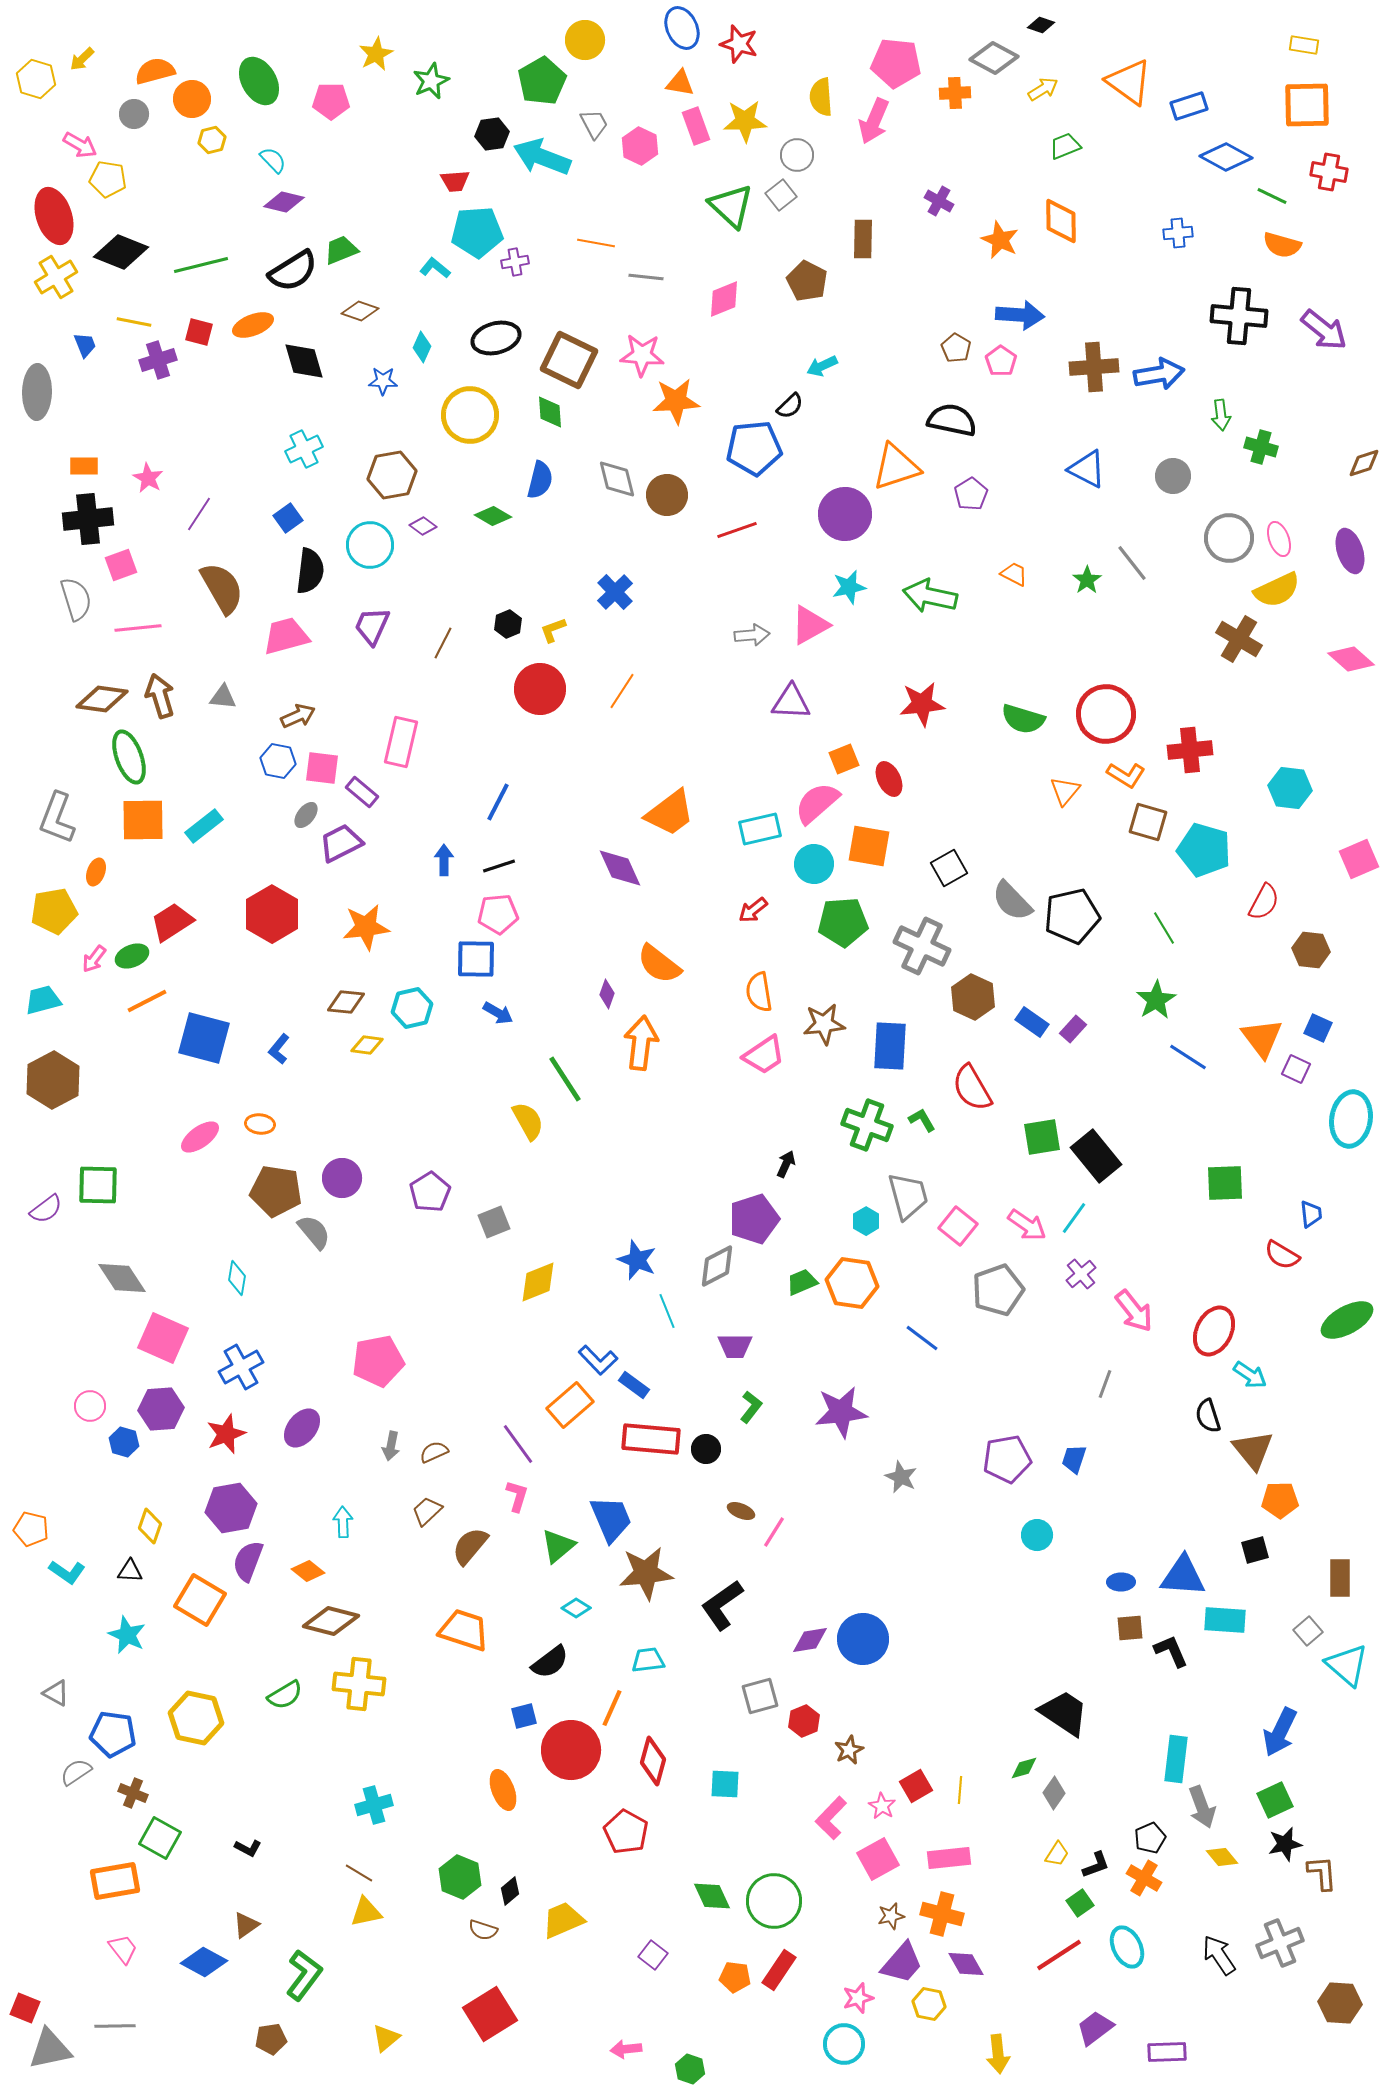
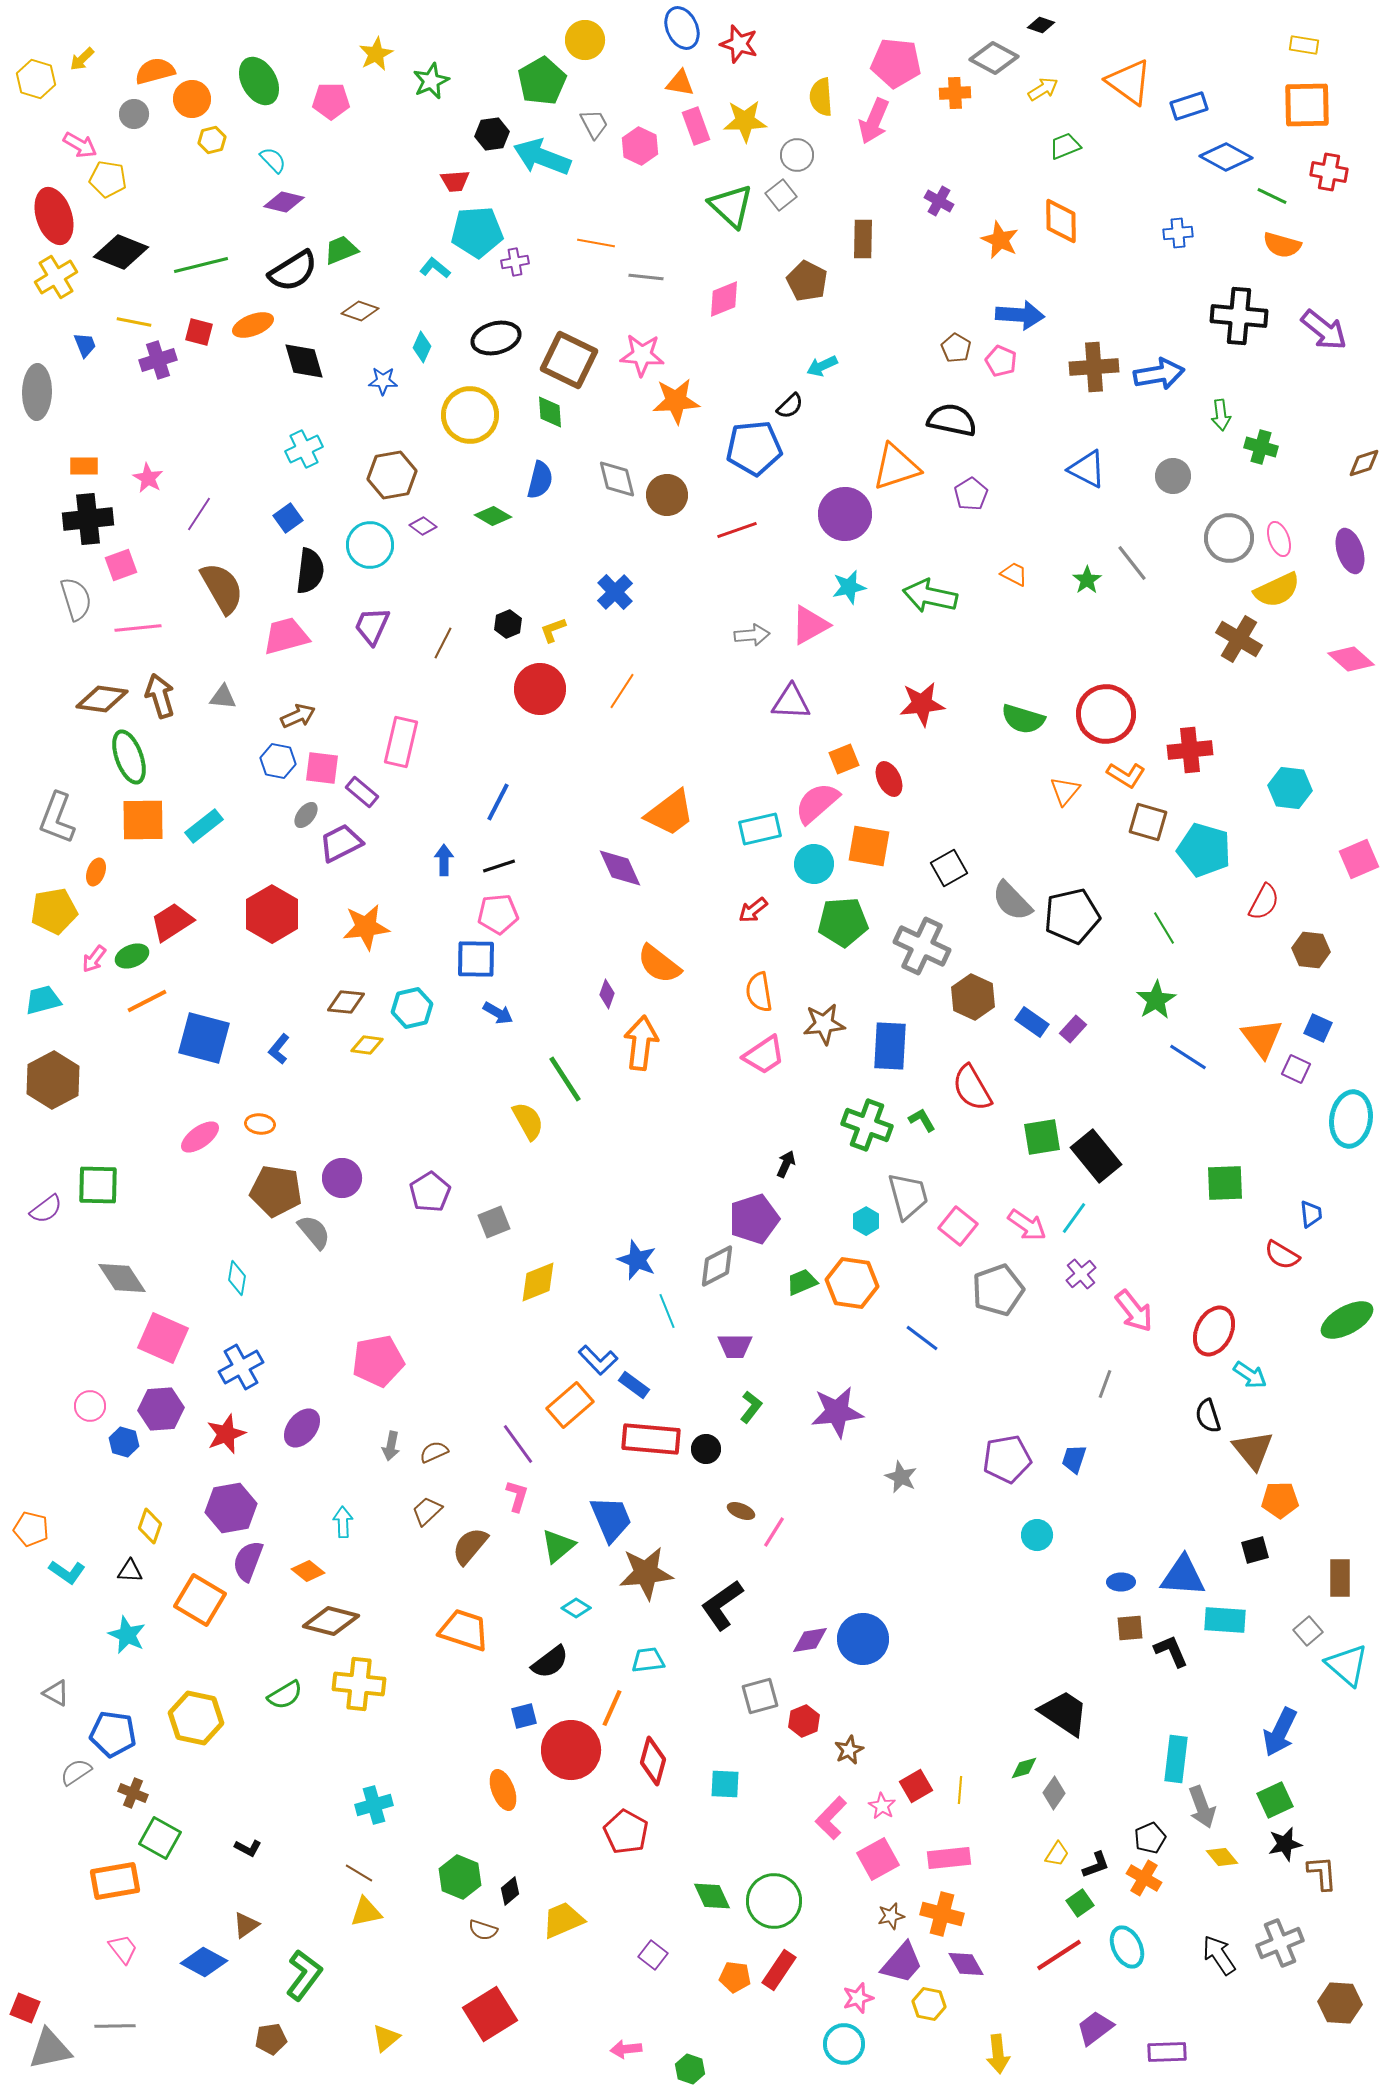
pink pentagon at (1001, 361): rotated 12 degrees counterclockwise
purple star at (841, 1412): moved 4 px left
